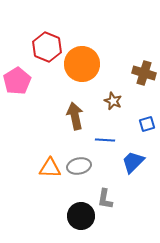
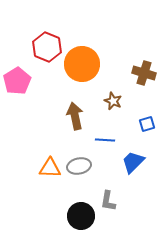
gray L-shape: moved 3 px right, 2 px down
